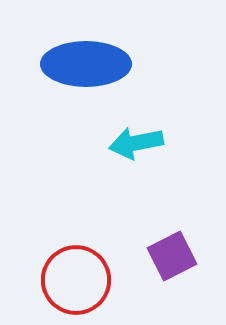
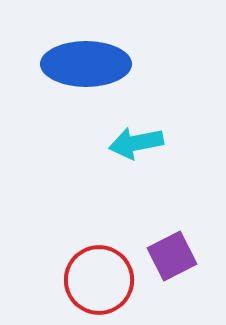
red circle: moved 23 px right
